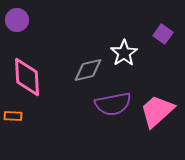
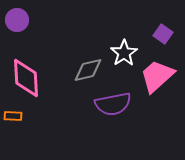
pink diamond: moved 1 px left, 1 px down
pink trapezoid: moved 35 px up
